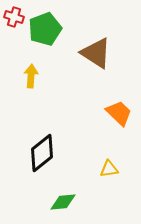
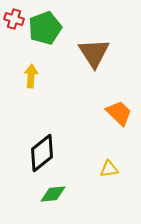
red cross: moved 2 px down
green pentagon: moved 1 px up
brown triangle: moved 2 px left; rotated 24 degrees clockwise
green diamond: moved 10 px left, 8 px up
